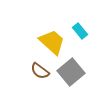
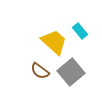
yellow trapezoid: moved 2 px right
